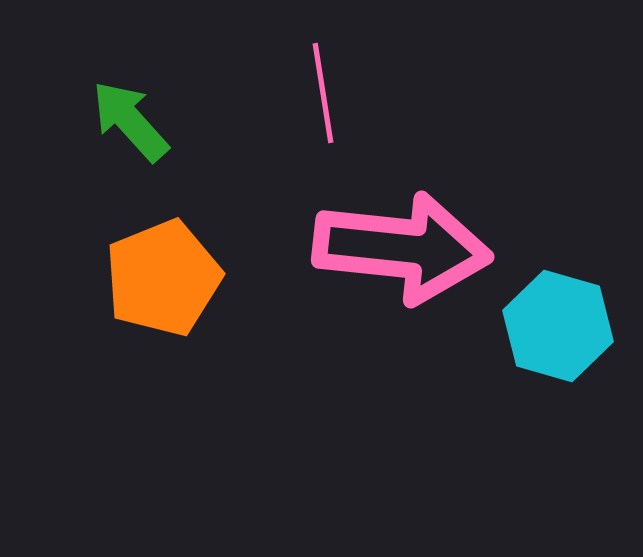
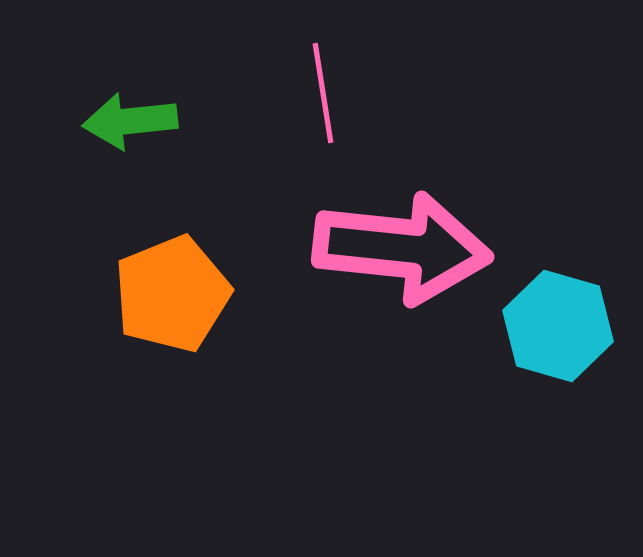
green arrow: rotated 54 degrees counterclockwise
orange pentagon: moved 9 px right, 16 px down
